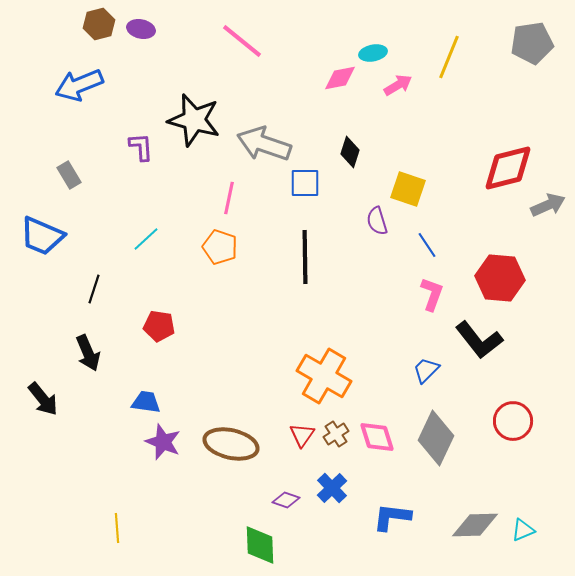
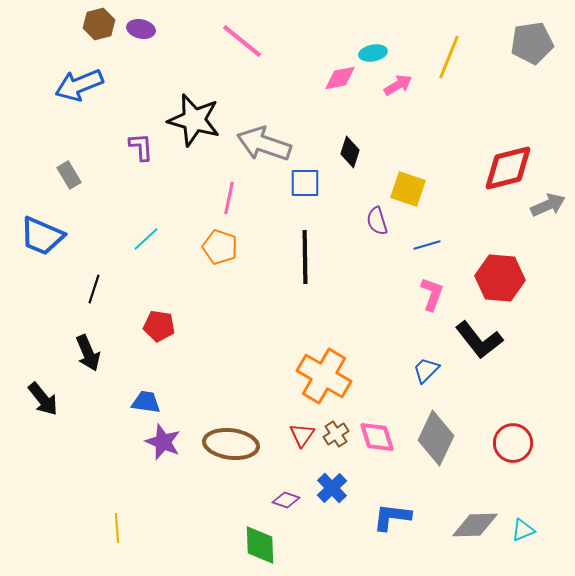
blue line at (427, 245): rotated 72 degrees counterclockwise
red circle at (513, 421): moved 22 px down
brown ellipse at (231, 444): rotated 6 degrees counterclockwise
